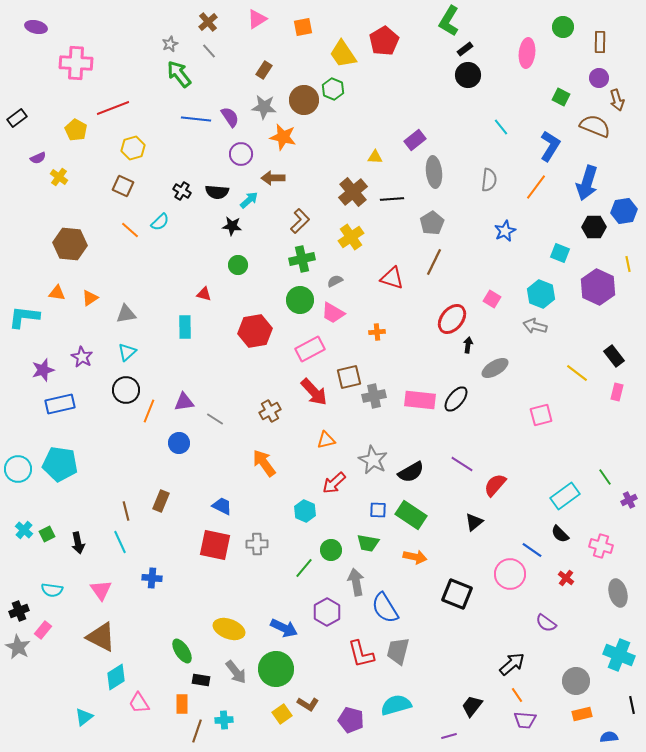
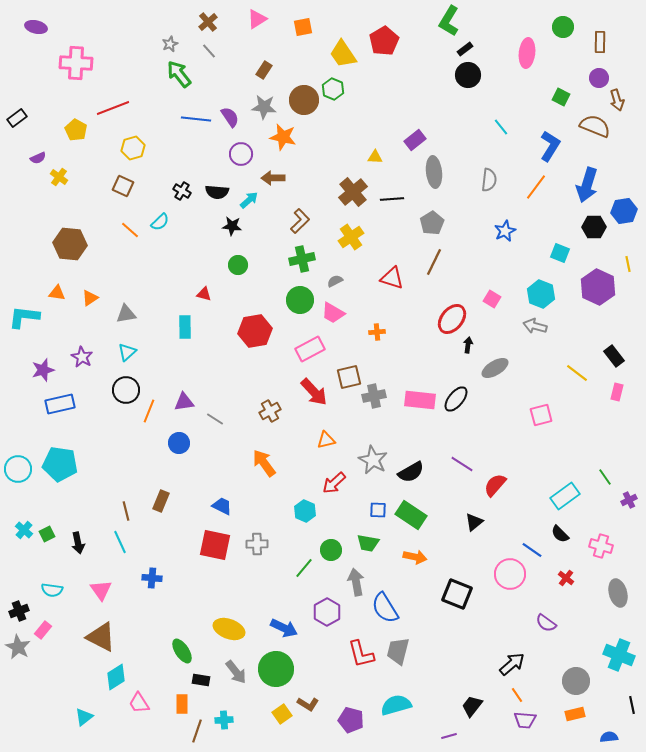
blue arrow at (587, 183): moved 2 px down
orange rectangle at (582, 714): moved 7 px left
